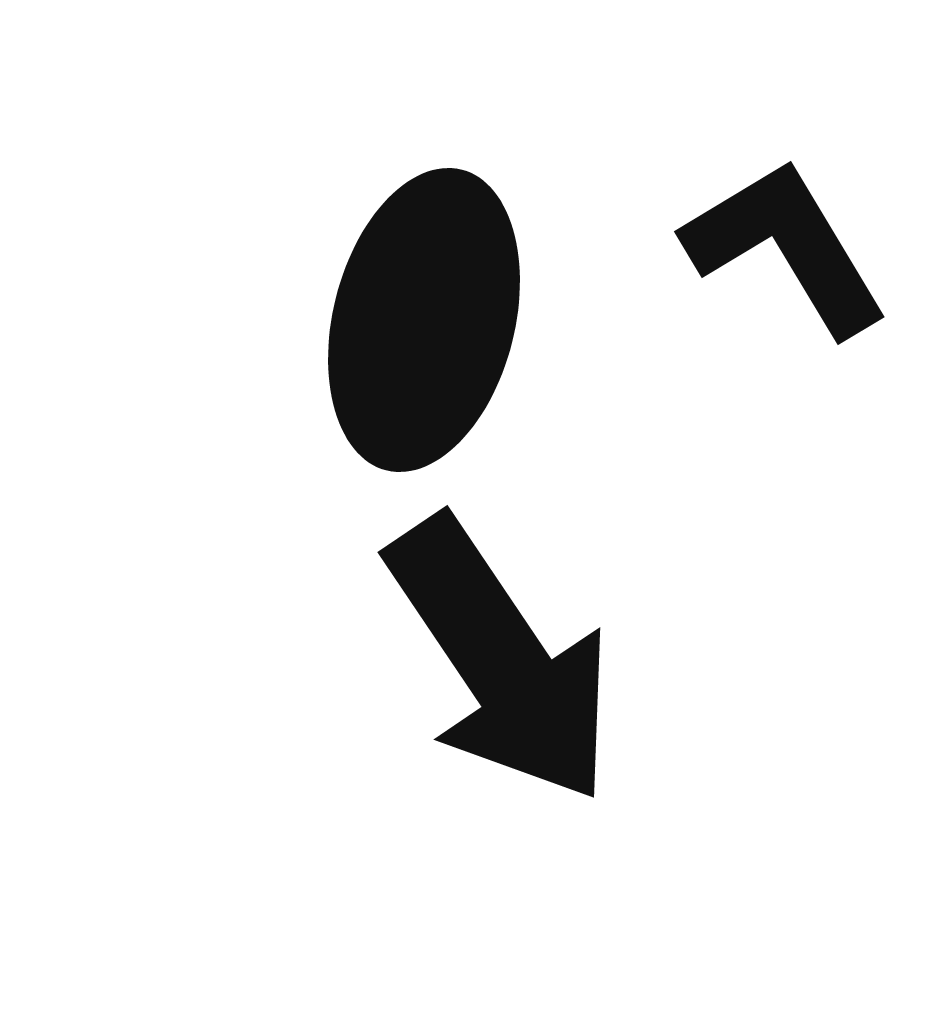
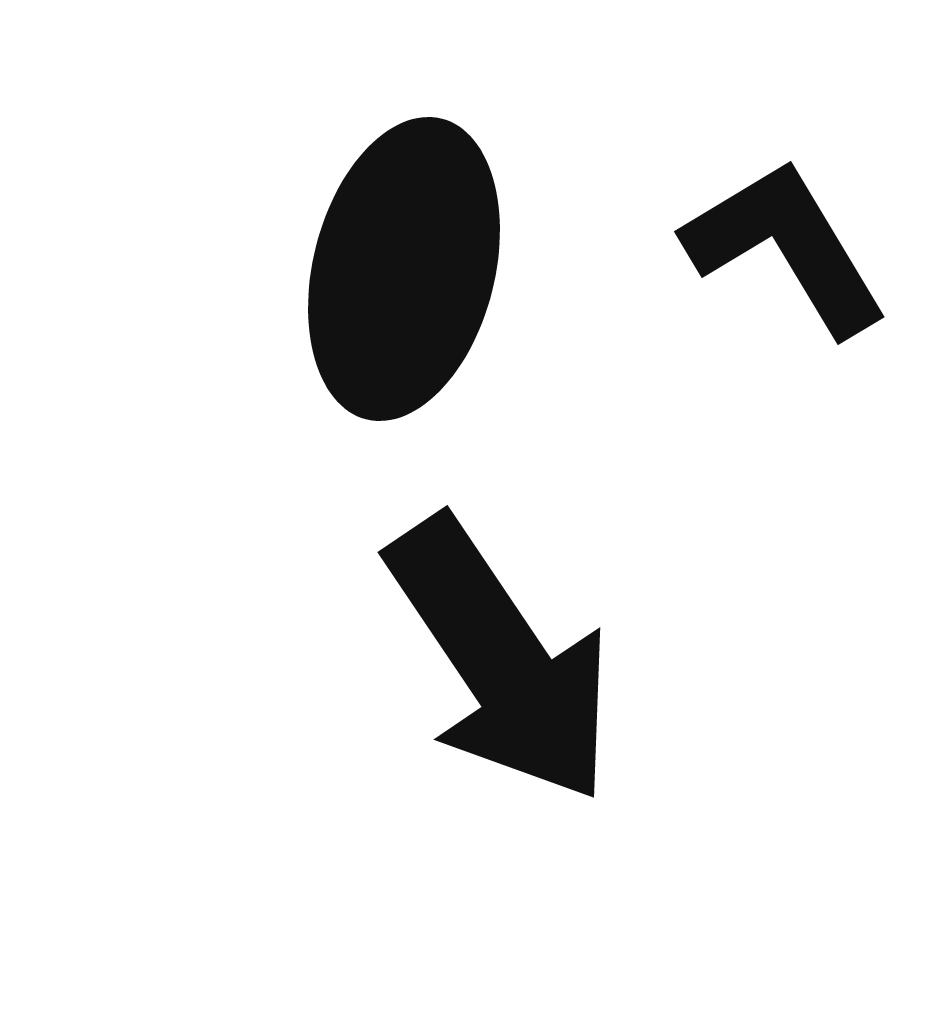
black ellipse: moved 20 px left, 51 px up
